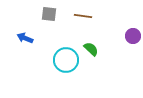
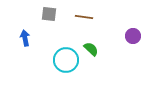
brown line: moved 1 px right, 1 px down
blue arrow: rotated 56 degrees clockwise
